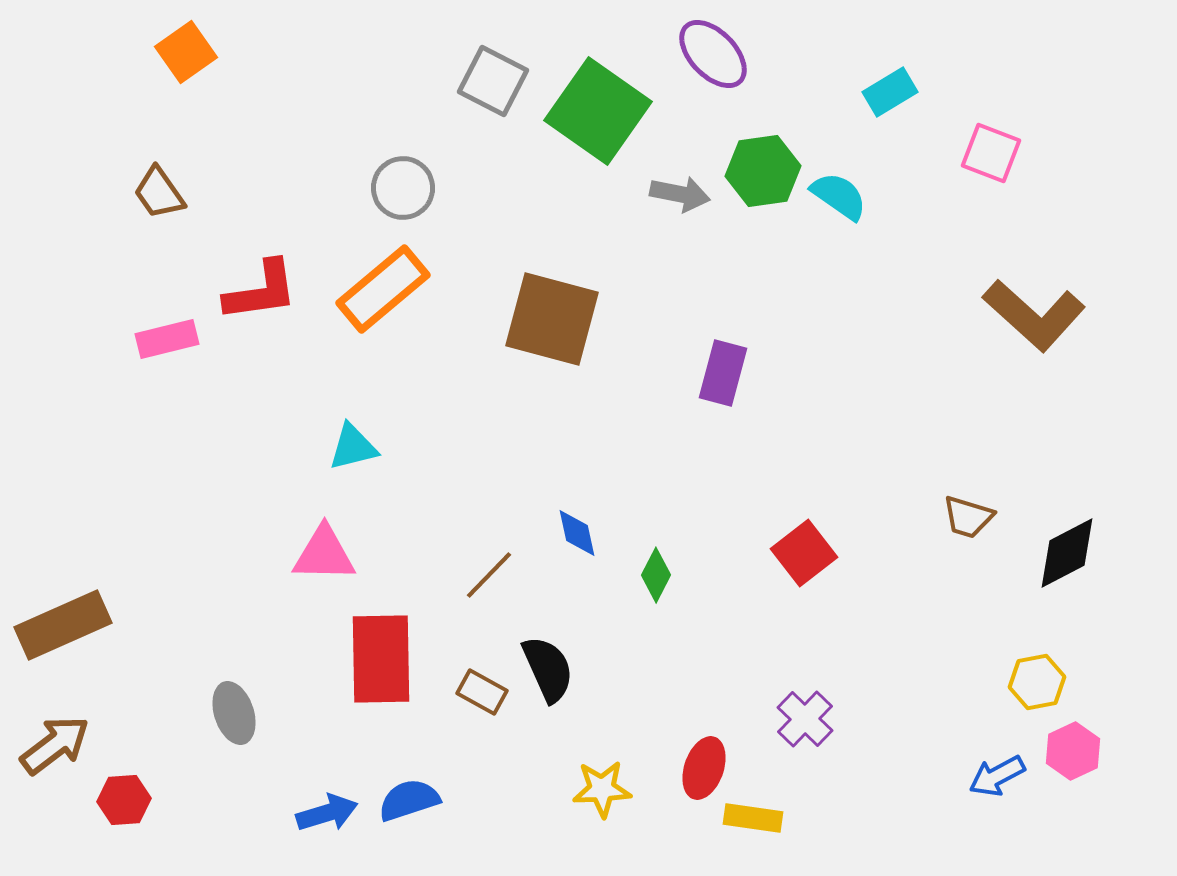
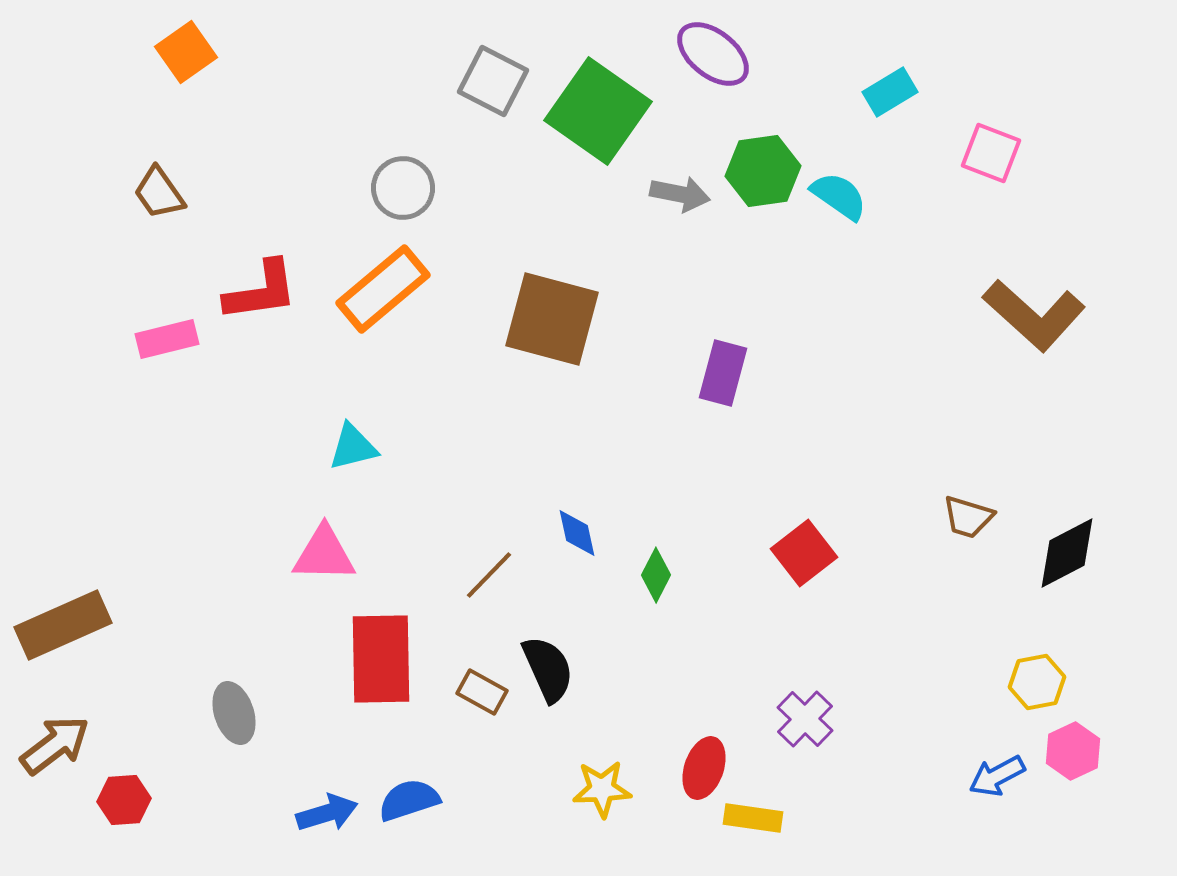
purple ellipse at (713, 54): rotated 8 degrees counterclockwise
